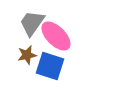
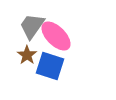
gray trapezoid: moved 3 px down
brown star: rotated 24 degrees counterclockwise
